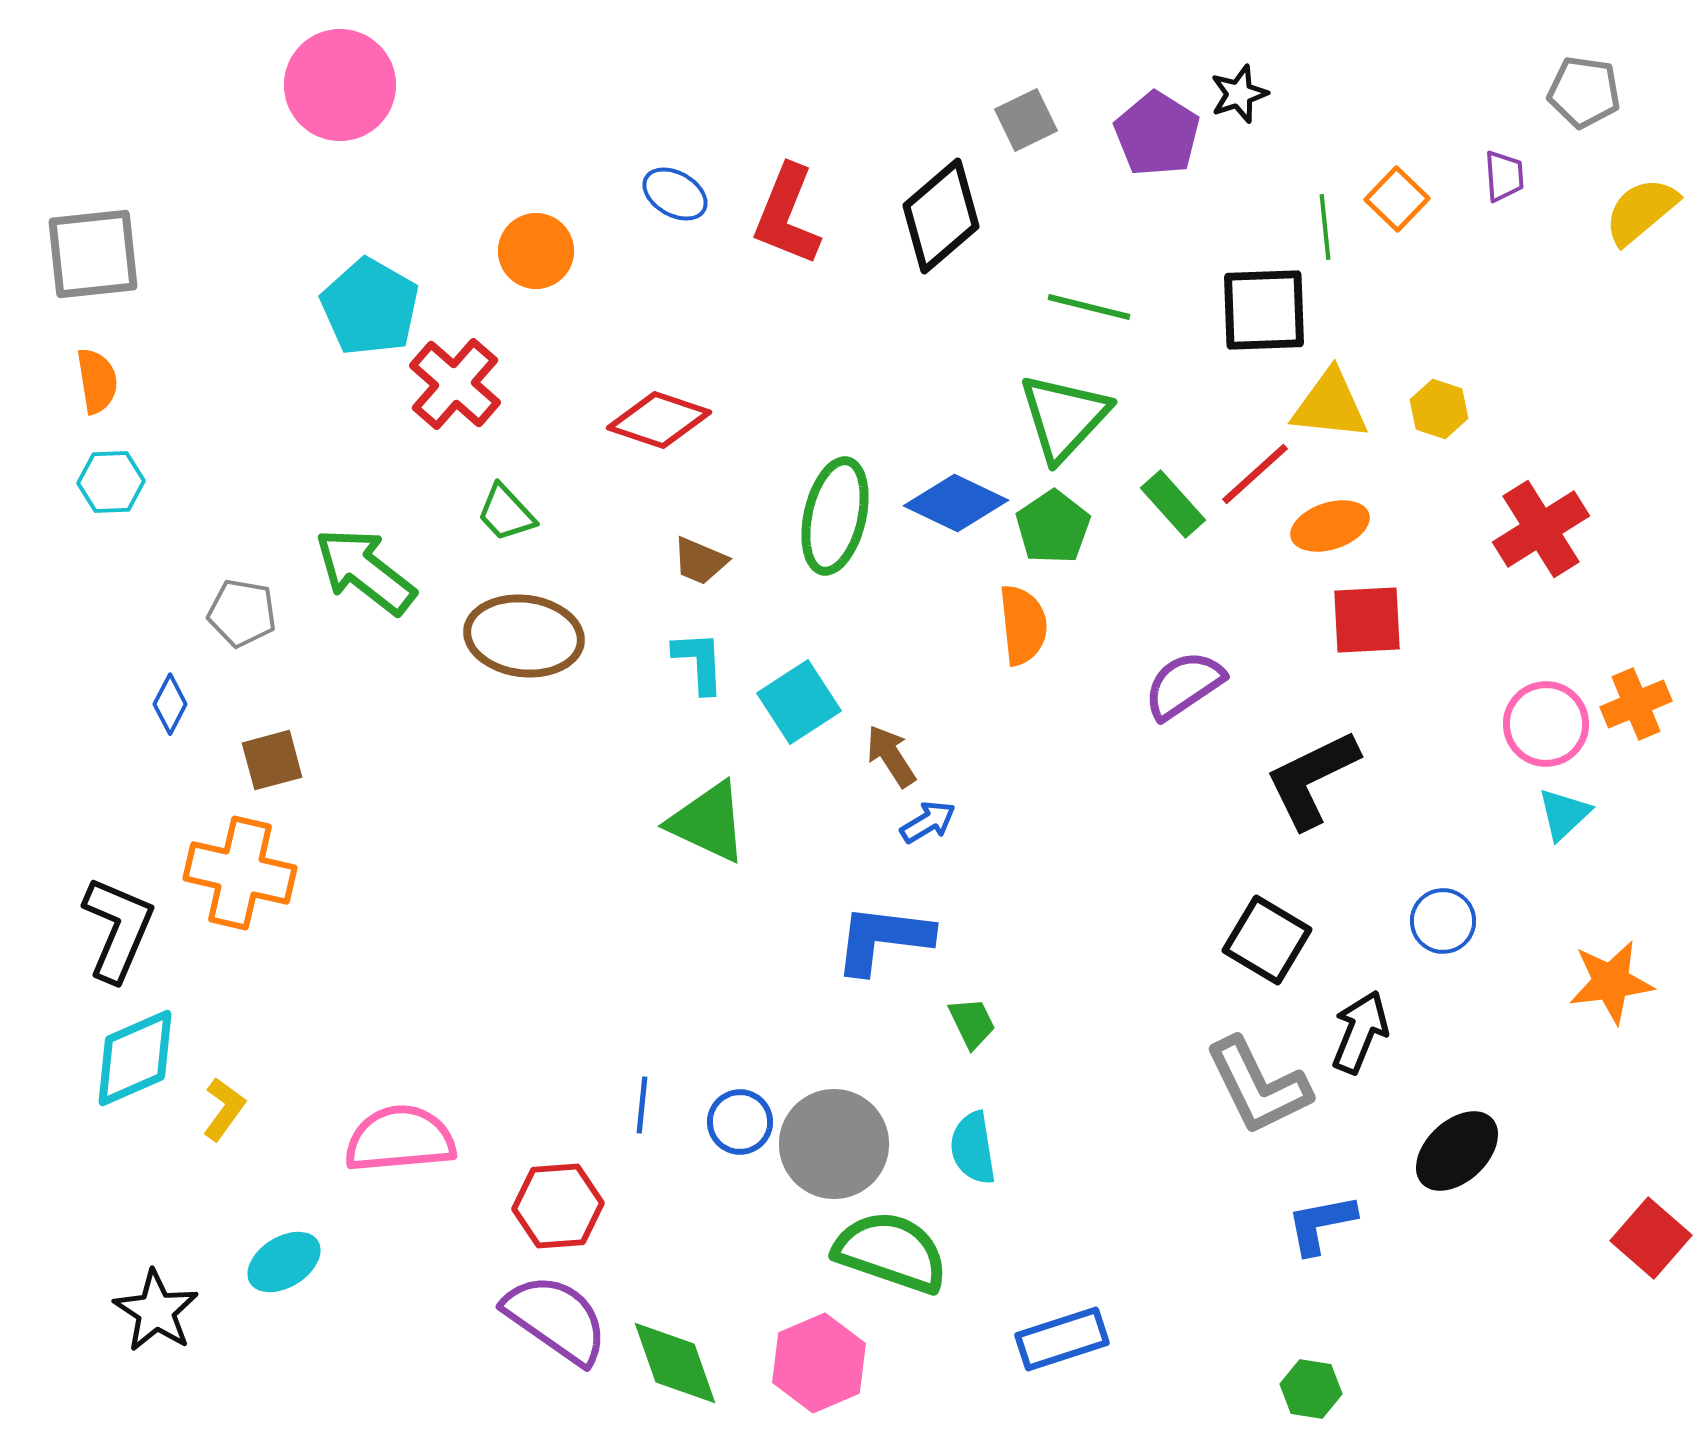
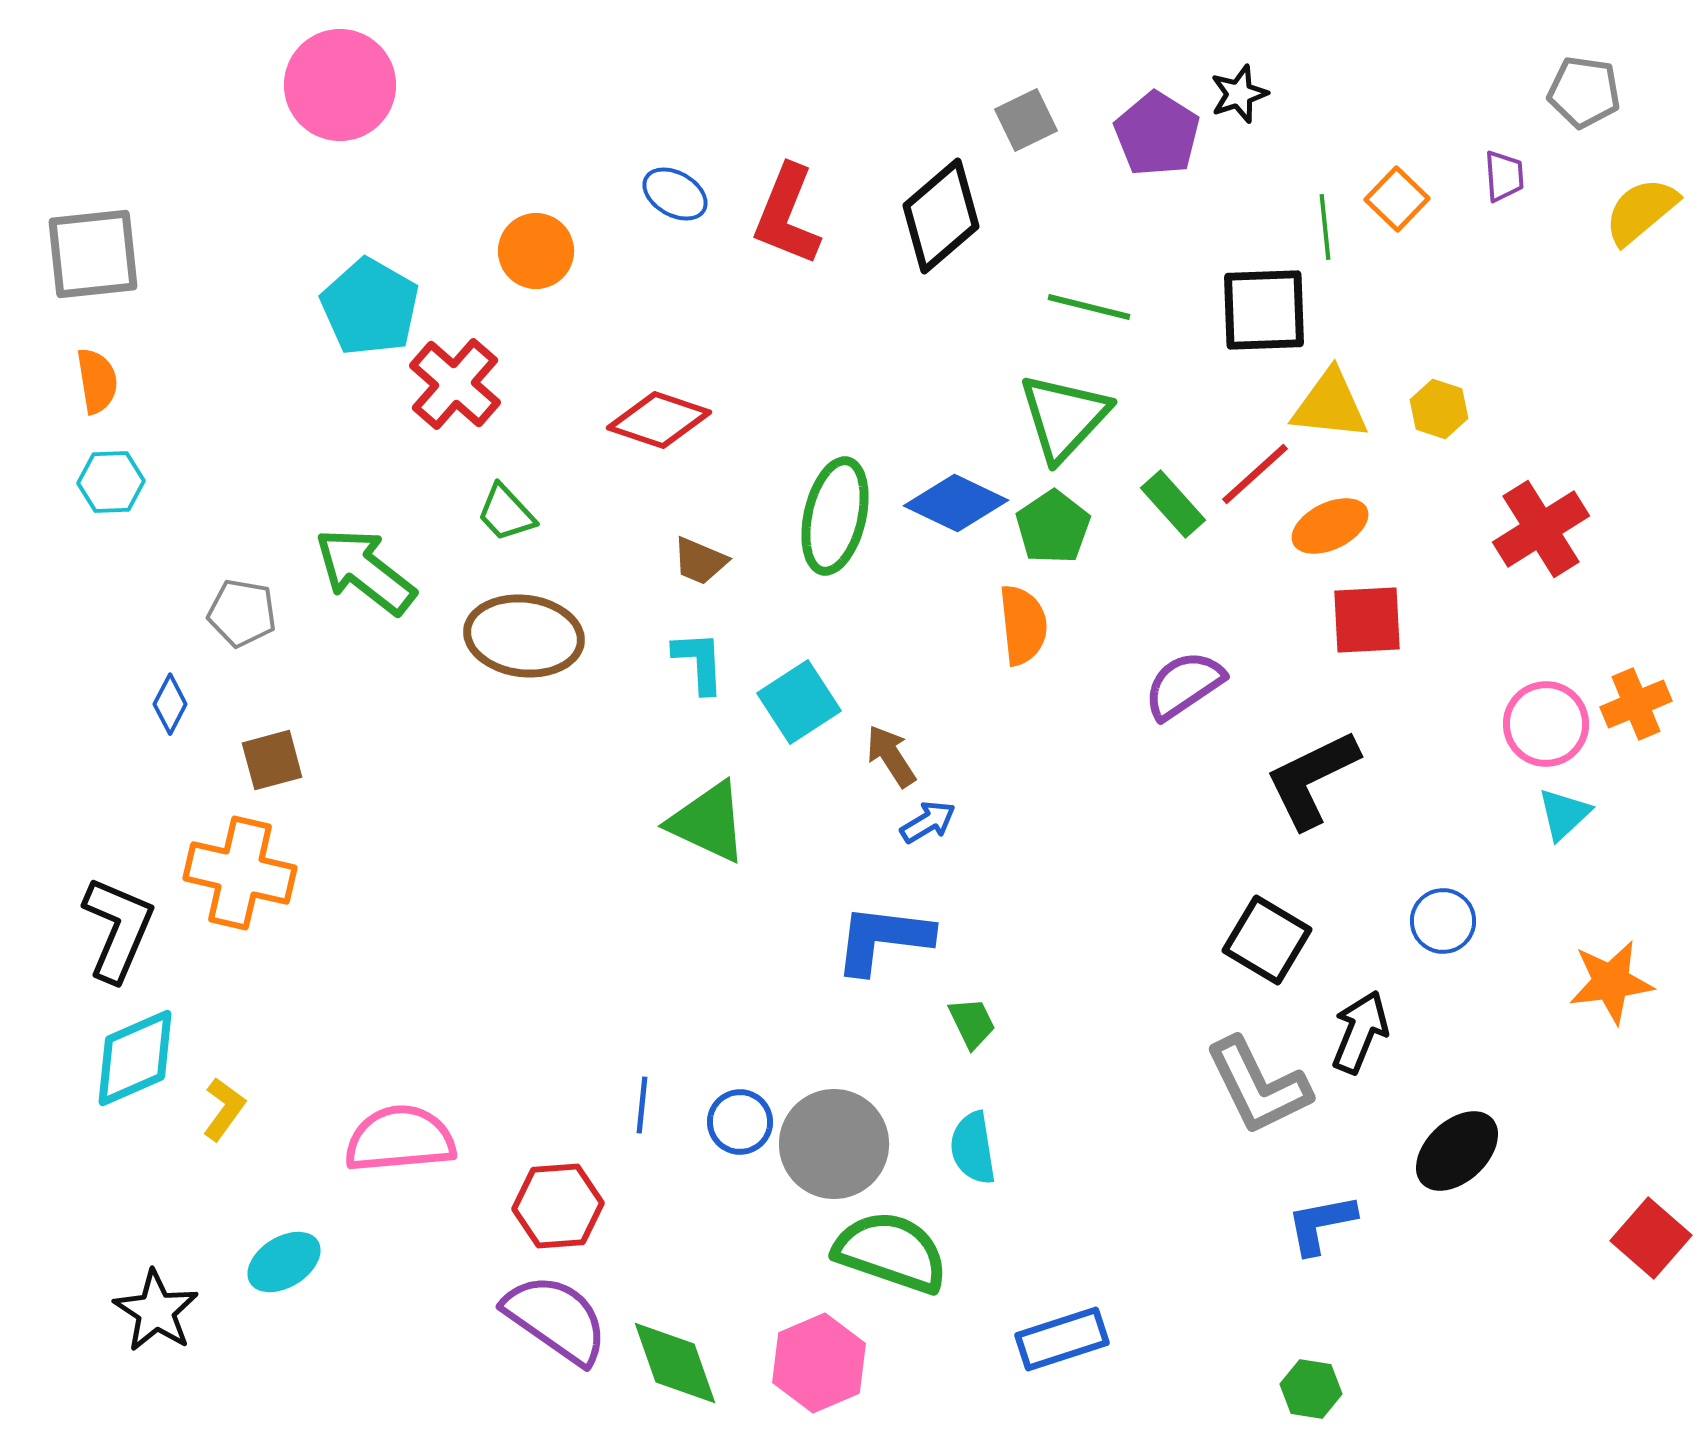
orange ellipse at (1330, 526): rotated 8 degrees counterclockwise
